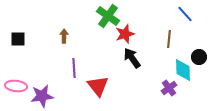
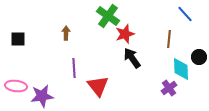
brown arrow: moved 2 px right, 3 px up
cyan diamond: moved 2 px left, 1 px up
